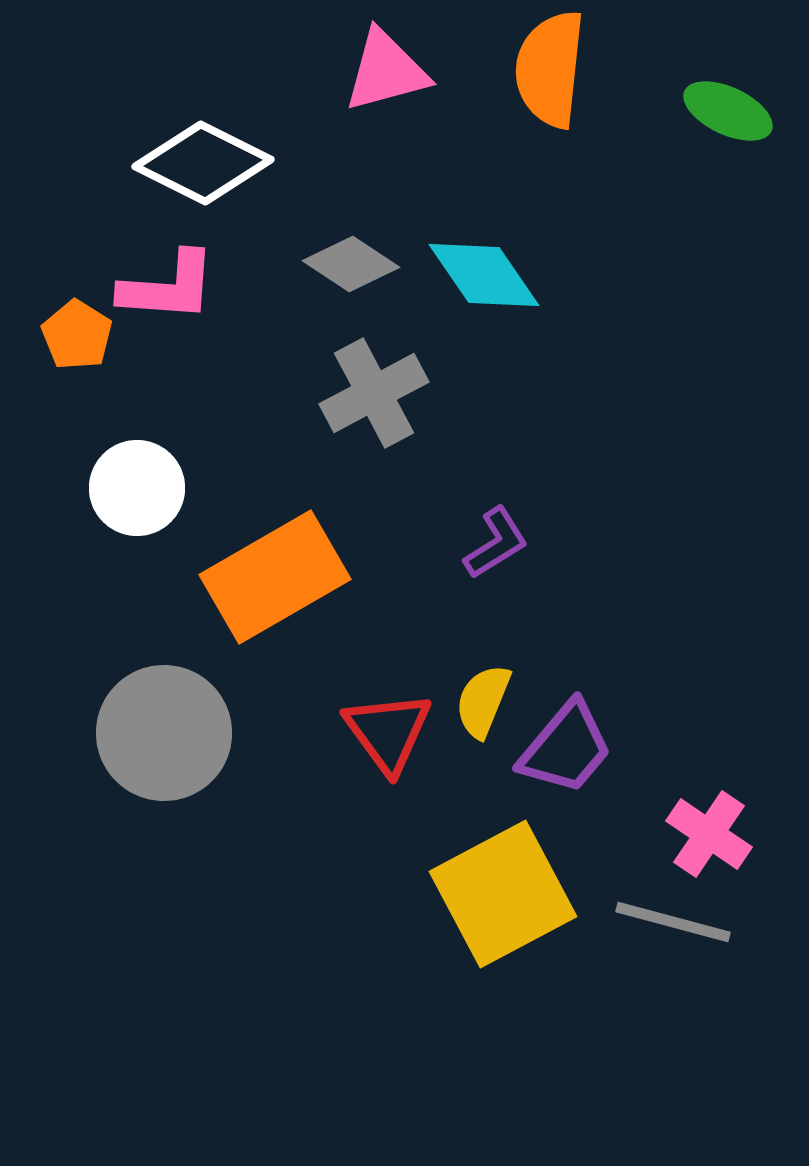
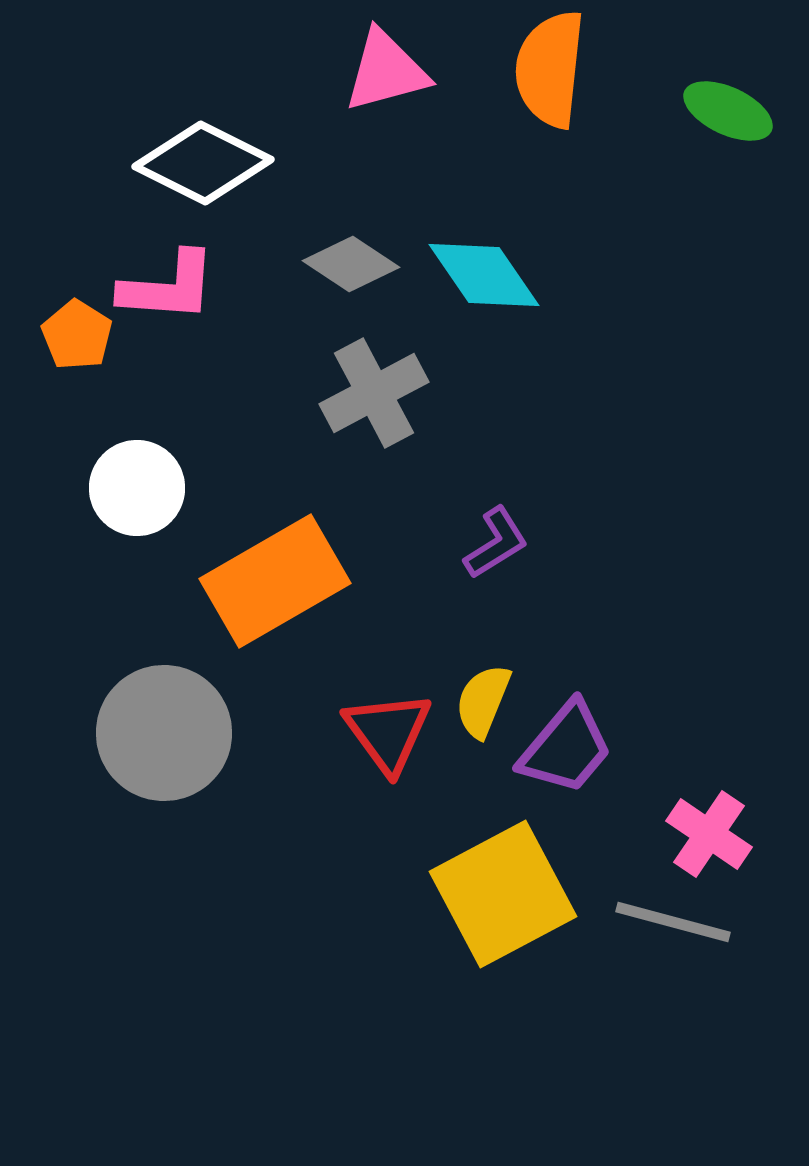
orange rectangle: moved 4 px down
